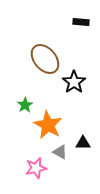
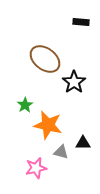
brown ellipse: rotated 12 degrees counterclockwise
orange star: rotated 16 degrees counterclockwise
gray triangle: moved 1 px right; rotated 14 degrees counterclockwise
